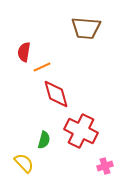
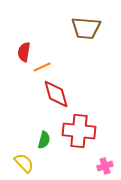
red cross: moved 2 px left; rotated 20 degrees counterclockwise
